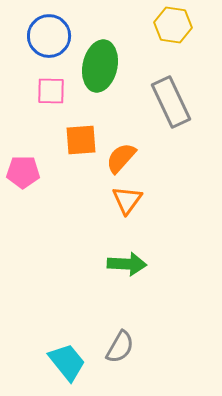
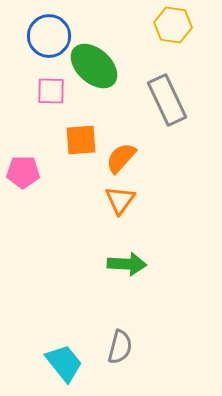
green ellipse: moved 6 px left; rotated 60 degrees counterclockwise
gray rectangle: moved 4 px left, 2 px up
orange triangle: moved 7 px left
gray semicircle: rotated 16 degrees counterclockwise
cyan trapezoid: moved 3 px left, 1 px down
